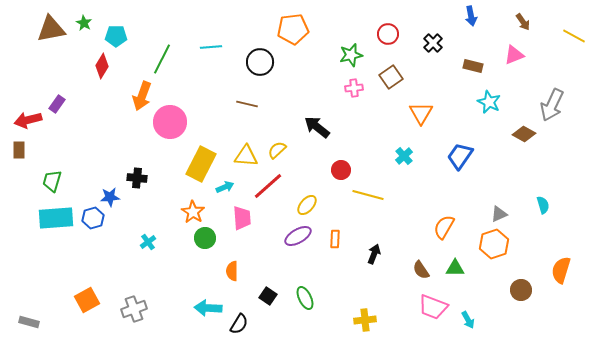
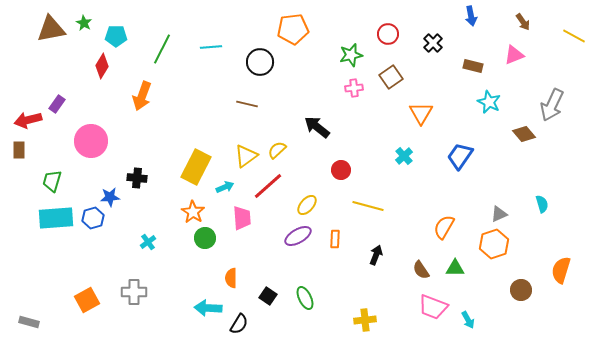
green line at (162, 59): moved 10 px up
pink circle at (170, 122): moved 79 px left, 19 px down
brown diamond at (524, 134): rotated 20 degrees clockwise
yellow triangle at (246, 156): rotated 40 degrees counterclockwise
yellow rectangle at (201, 164): moved 5 px left, 3 px down
yellow line at (368, 195): moved 11 px down
cyan semicircle at (543, 205): moved 1 px left, 1 px up
black arrow at (374, 254): moved 2 px right, 1 px down
orange semicircle at (232, 271): moved 1 px left, 7 px down
gray cross at (134, 309): moved 17 px up; rotated 20 degrees clockwise
